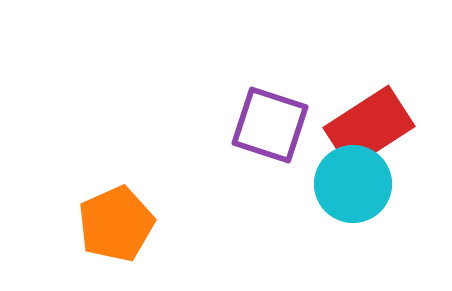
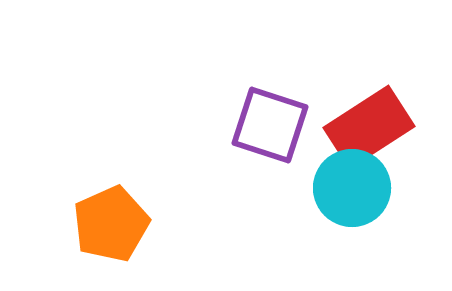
cyan circle: moved 1 px left, 4 px down
orange pentagon: moved 5 px left
